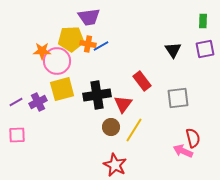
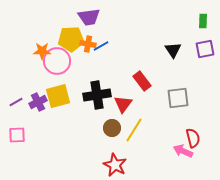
yellow square: moved 4 px left, 7 px down
brown circle: moved 1 px right, 1 px down
